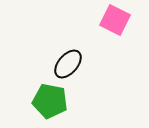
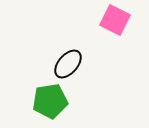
green pentagon: rotated 20 degrees counterclockwise
